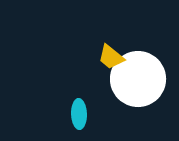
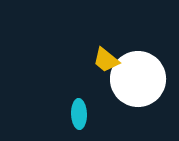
yellow trapezoid: moved 5 px left, 3 px down
